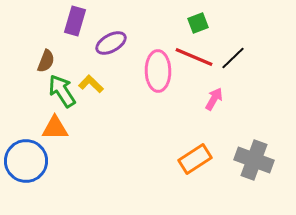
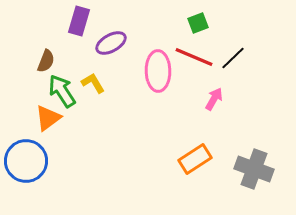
purple rectangle: moved 4 px right
yellow L-shape: moved 2 px right, 1 px up; rotated 15 degrees clockwise
orange triangle: moved 7 px left, 10 px up; rotated 36 degrees counterclockwise
gray cross: moved 9 px down
